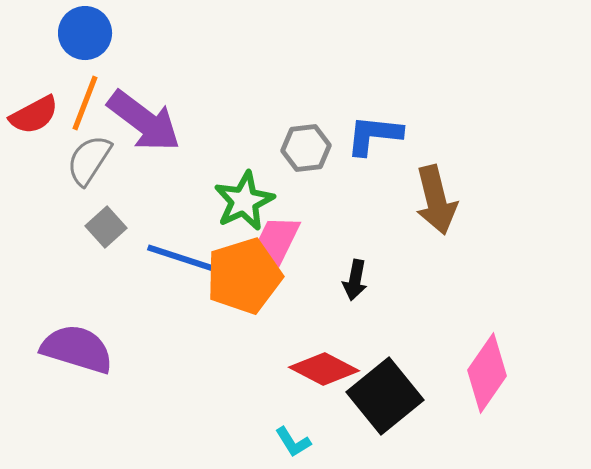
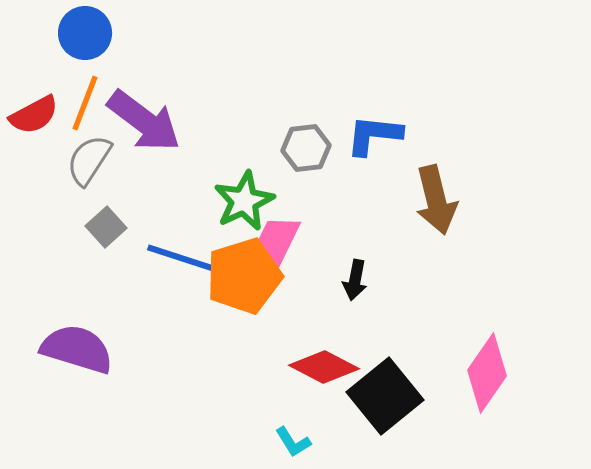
red diamond: moved 2 px up
